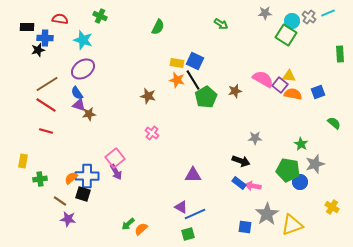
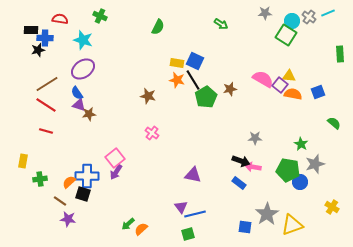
black rectangle at (27, 27): moved 4 px right, 3 px down
brown star at (235, 91): moved 5 px left, 2 px up
purple arrow at (116, 172): rotated 63 degrees clockwise
purple triangle at (193, 175): rotated 12 degrees clockwise
orange semicircle at (71, 178): moved 2 px left, 4 px down
pink arrow at (253, 186): moved 19 px up
purple triangle at (181, 207): rotated 24 degrees clockwise
blue line at (195, 214): rotated 10 degrees clockwise
